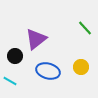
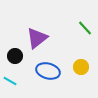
purple triangle: moved 1 px right, 1 px up
